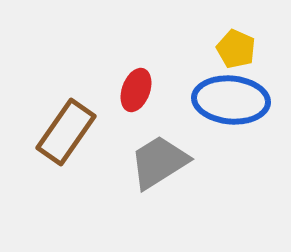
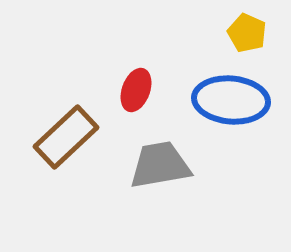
yellow pentagon: moved 11 px right, 16 px up
brown rectangle: moved 5 px down; rotated 12 degrees clockwise
gray trapezoid: moved 1 px right, 3 px down; rotated 22 degrees clockwise
